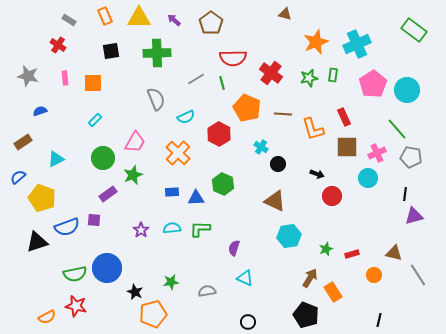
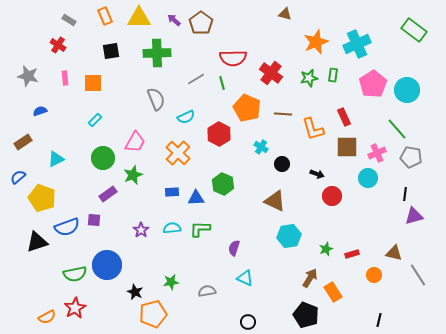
brown pentagon at (211, 23): moved 10 px left
black circle at (278, 164): moved 4 px right
blue circle at (107, 268): moved 3 px up
red star at (76, 306): moved 1 px left, 2 px down; rotated 30 degrees clockwise
